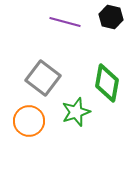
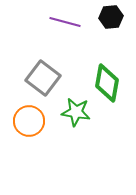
black hexagon: rotated 20 degrees counterclockwise
green star: rotated 28 degrees clockwise
